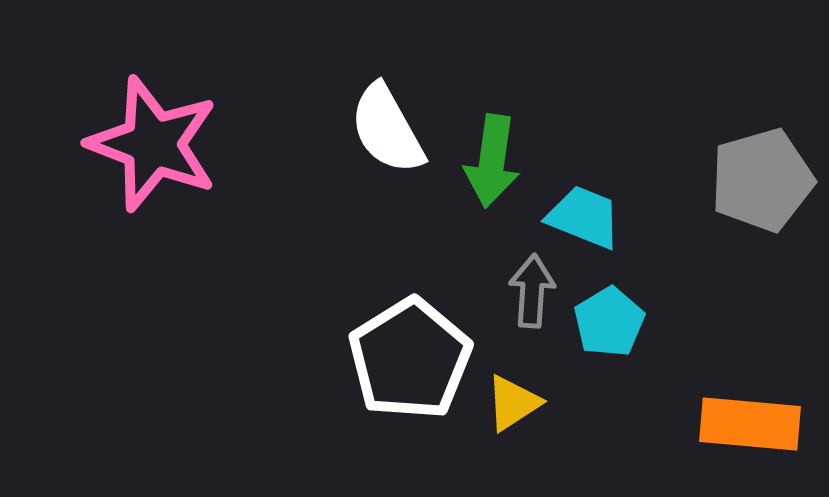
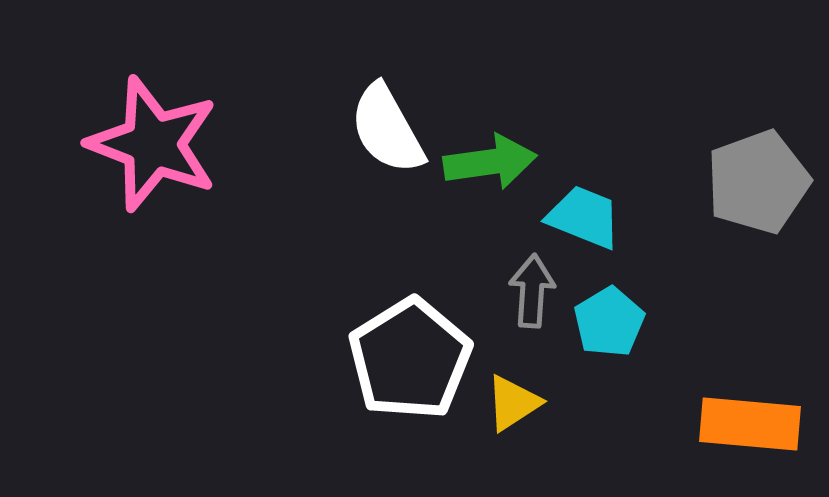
green arrow: moved 2 px left, 1 px down; rotated 106 degrees counterclockwise
gray pentagon: moved 4 px left, 2 px down; rotated 4 degrees counterclockwise
